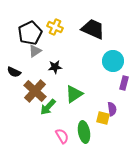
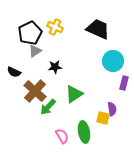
black trapezoid: moved 5 px right
